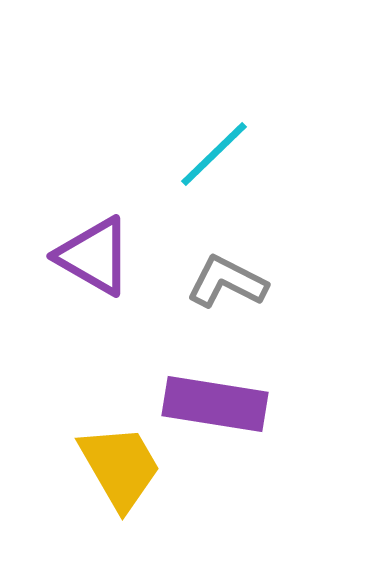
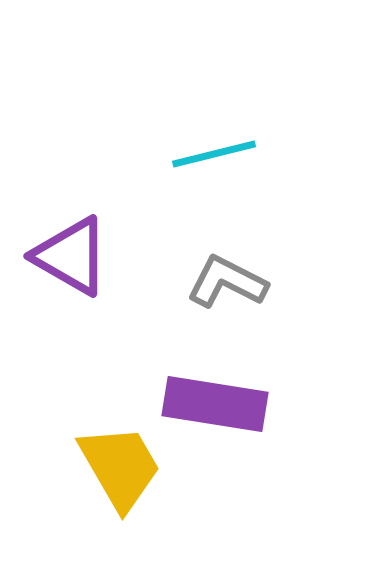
cyan line: rotated 30 degrees clockwise
purple triangle: moved 23 px left
